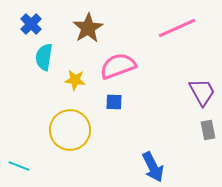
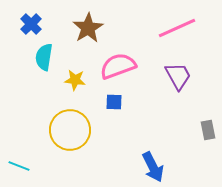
purple trapezoid: moved 24 px left, 16 px up
